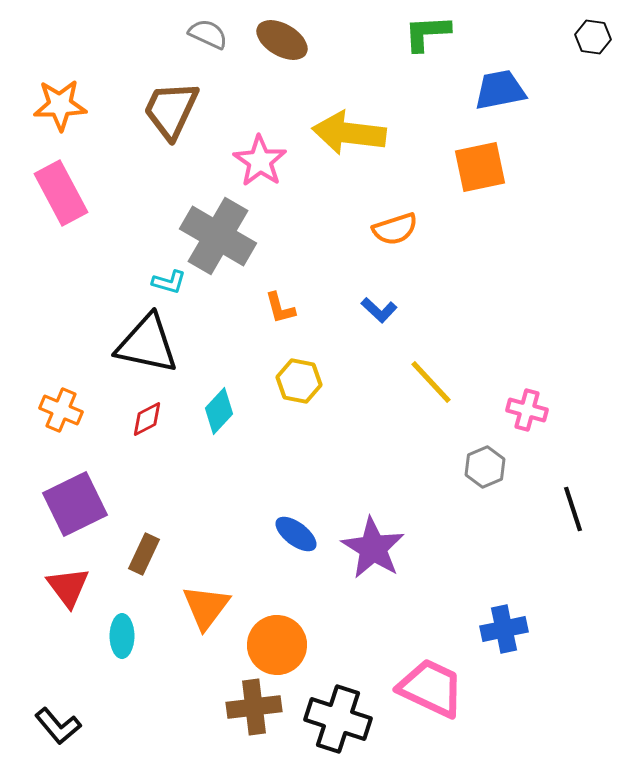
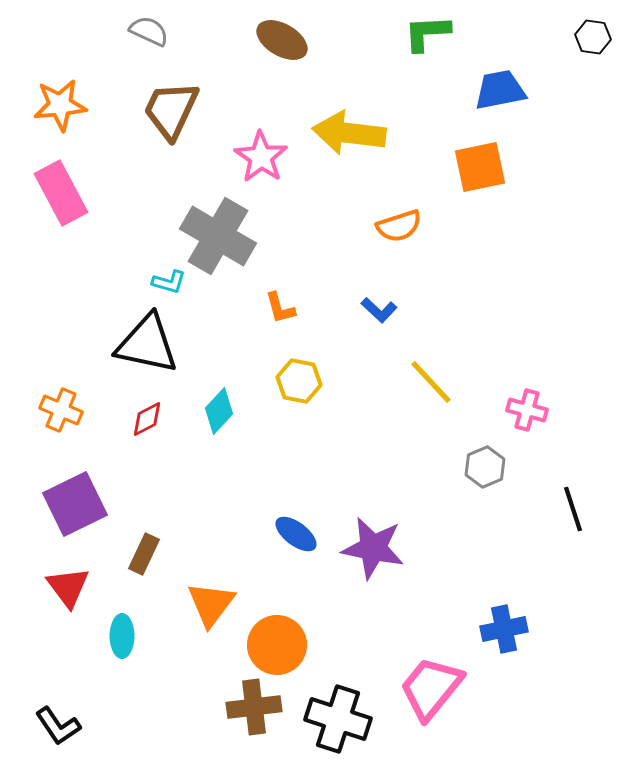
gray semicircle: moved 59 px left, 3 px up
orange star: rotated 4 degrees counterclockwise
pink star: moved 1 px right, 4 px up
orange semicircle: moved 4 px right, 3 px up
purple star: rotated 20 degrees counterclockwise
orange triangle: moved 5 px right, 3 px up
pink trapezoid: rotated 76 degrees counterclockwise
black L-shape: rotated 6 degrees clockwise
